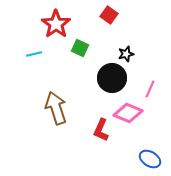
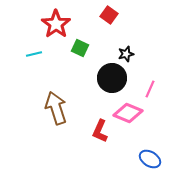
red L-shape: moved 1 px left, 1 px down
